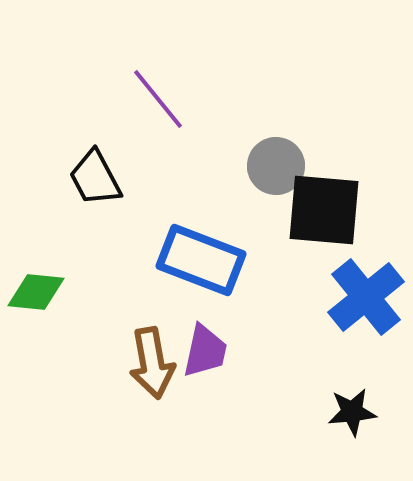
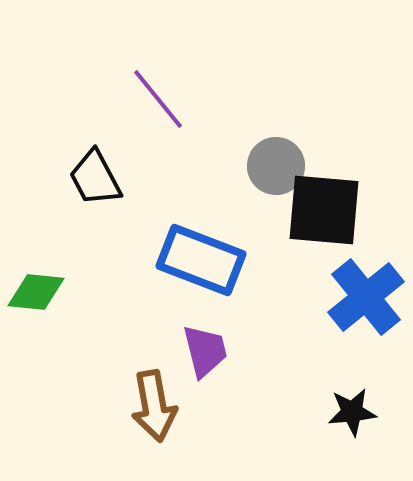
purple trapezoid: rotated 26 degrees counterclockwise
brown arrow: moved 2 px right, 43 px down
